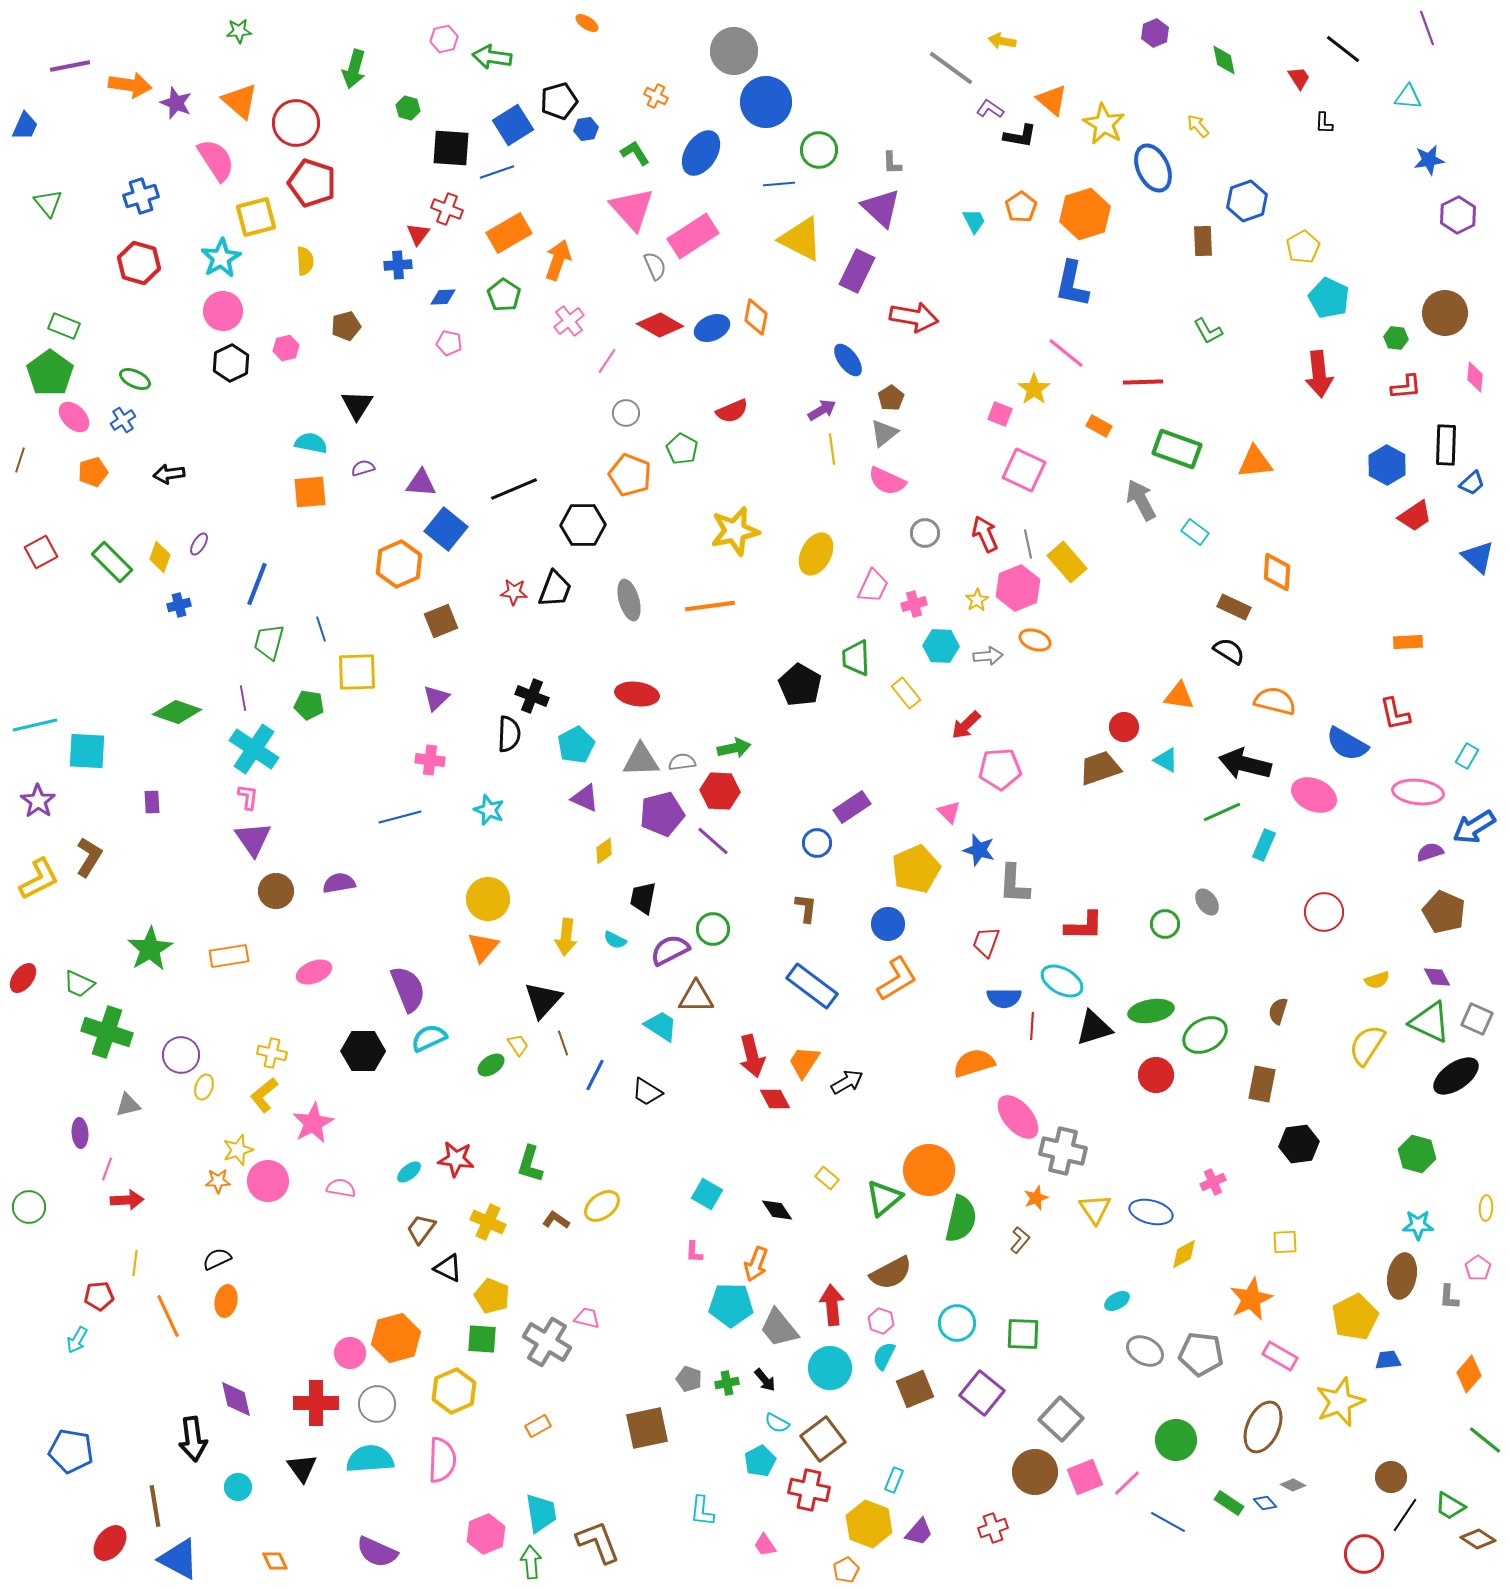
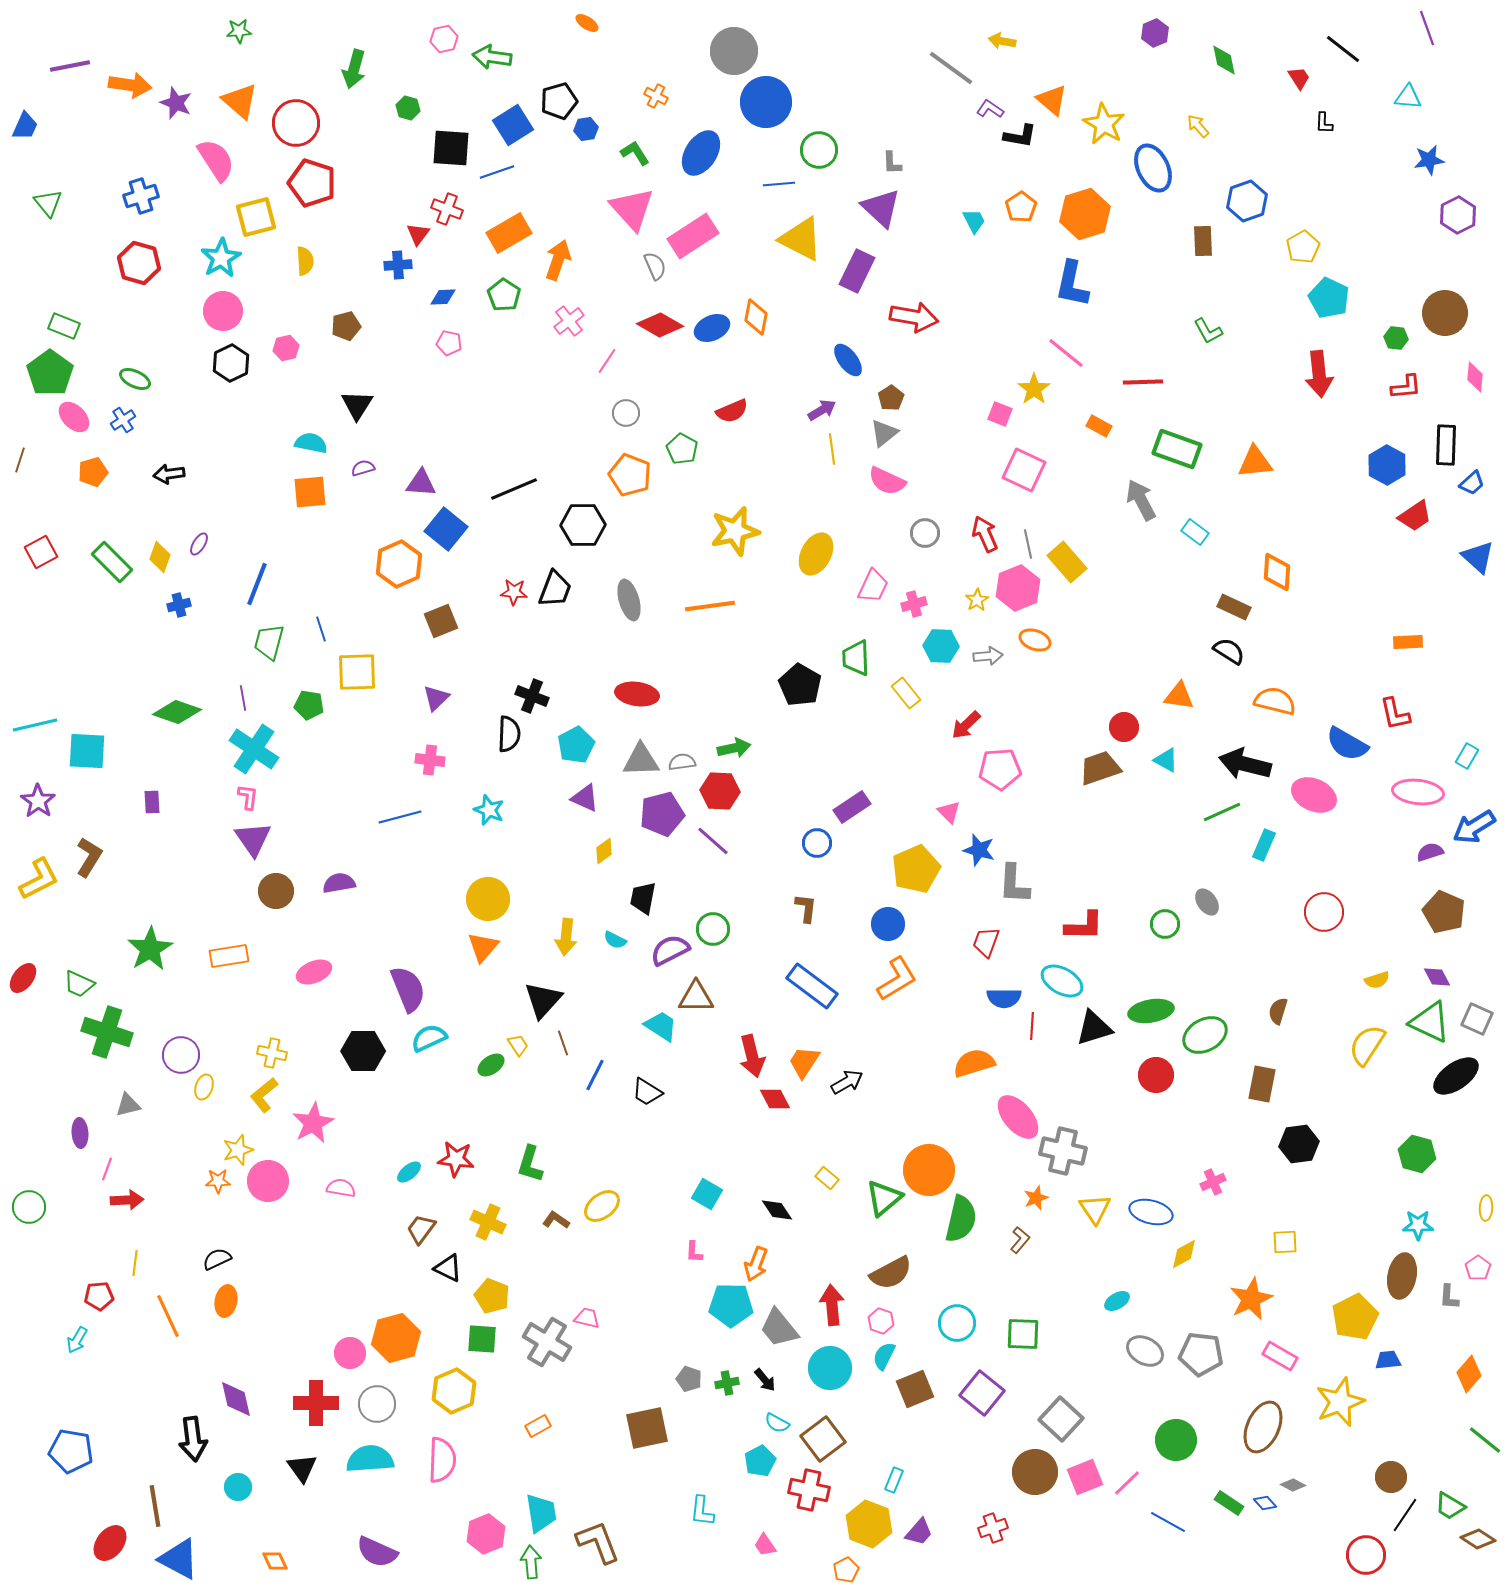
red circle at (1364, 1554): moved 2 px right, 1 px down
